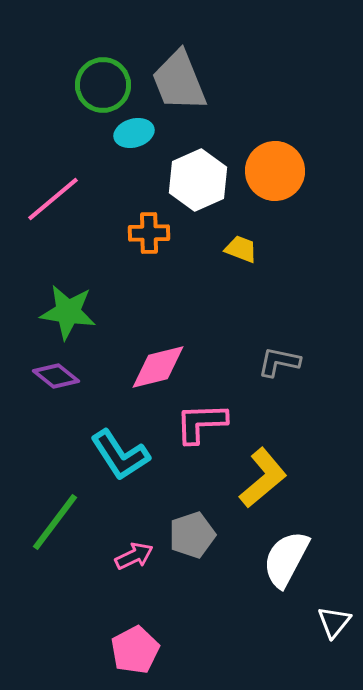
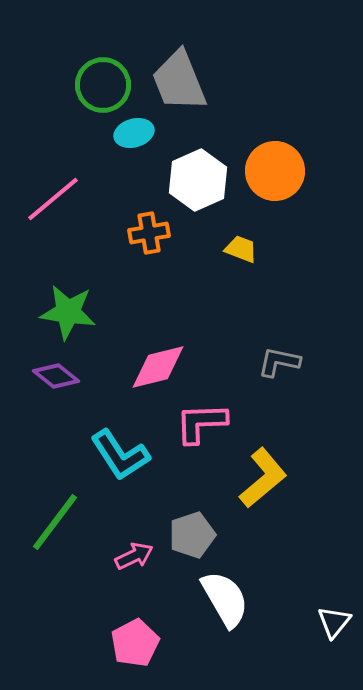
orange cross: rotated 9 degrees counterclockwise
white semicircle: moved 61 px left, 40 px down; rotated 122 degrees clockwise
pink pentagon: moved 7 px up
